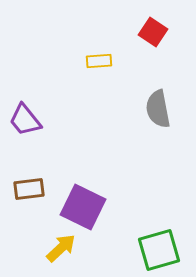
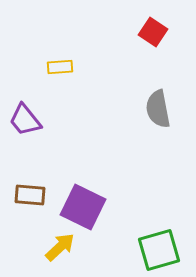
yellow rectangle: moved 39 px left, 6 px down
brown rectangle: moved 1 px right, 6 px down; rotated 12 degrees clockwise
yellow arrow: moved 1 px left, 1 px up
